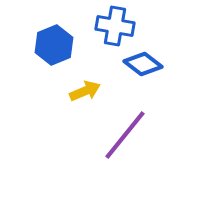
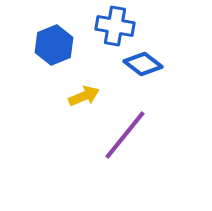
yellow arrow: moved 1 px left, 5 px down
